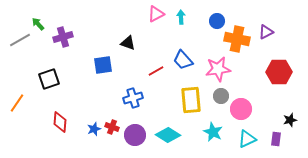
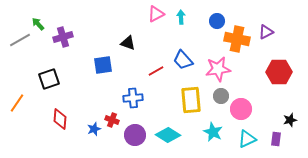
blue cross: rotated 12 degrees clockwise
red diamond: moved 3 px up
red cross: moved 7 px up
